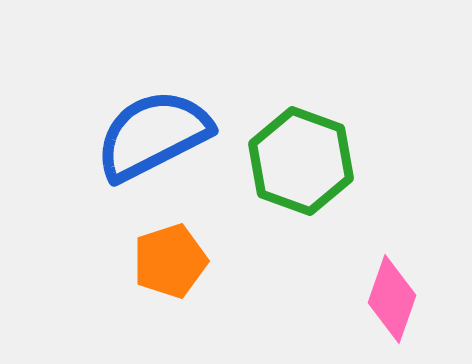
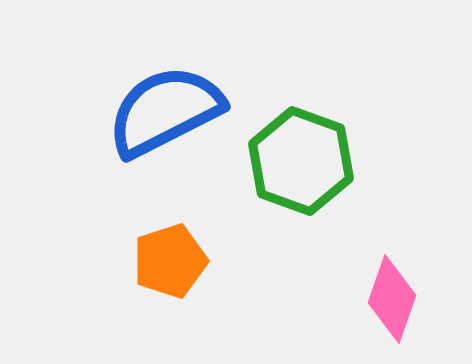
blue semicircle: moved 12 px right, 24 px up
